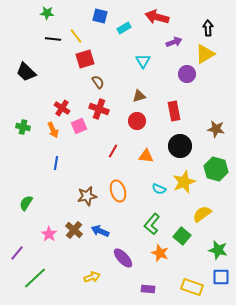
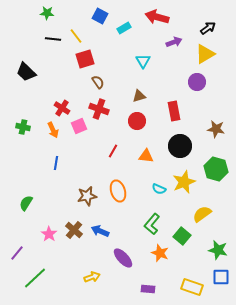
blue square at (100, 16): rotated 14 degrees clockwise
black arrow at (208, 28): rotated 56 degrees clockwise
purple circle at (187, 74): moved 10 px right, 8 px down
